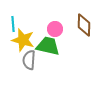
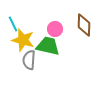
cyan line: rotated 21 degrees counterclockwise
